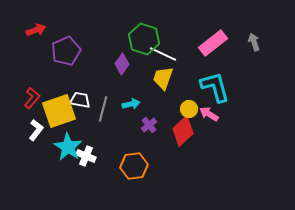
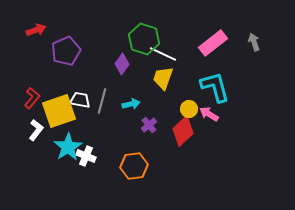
gray line: moved 1 px left, 8 px up
cyan star: rotated 8 degrees clockwise
